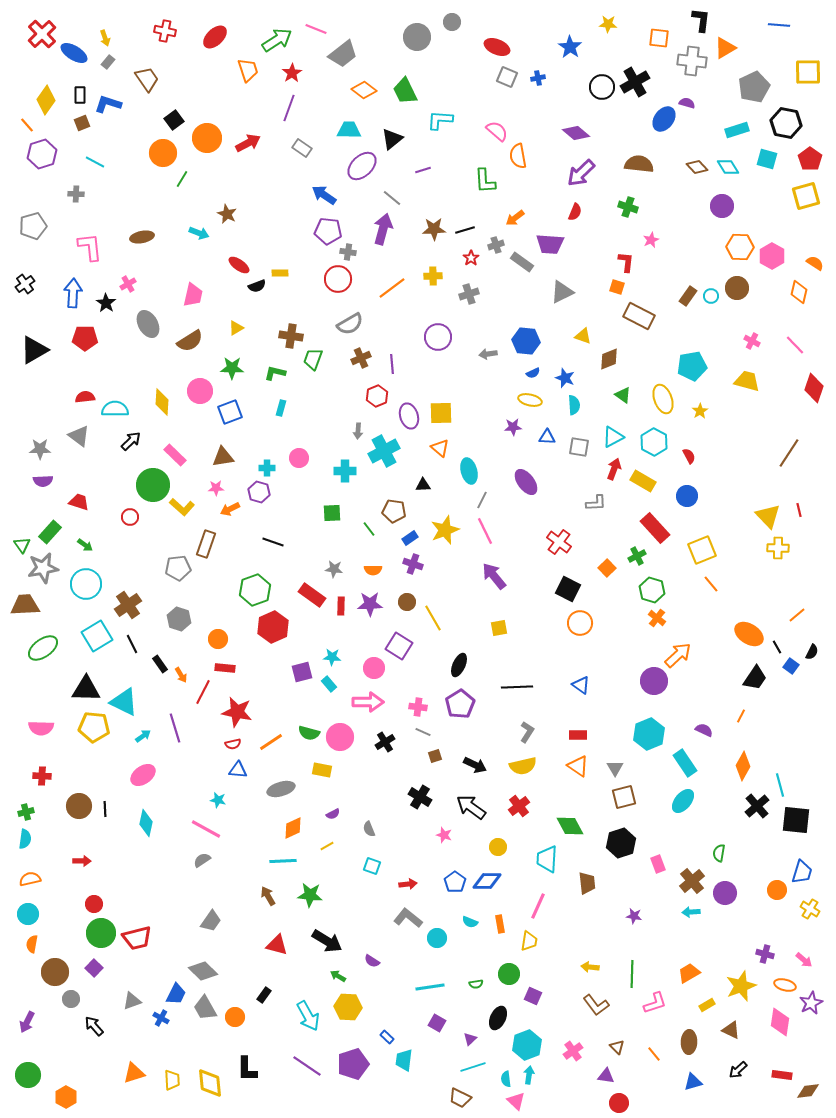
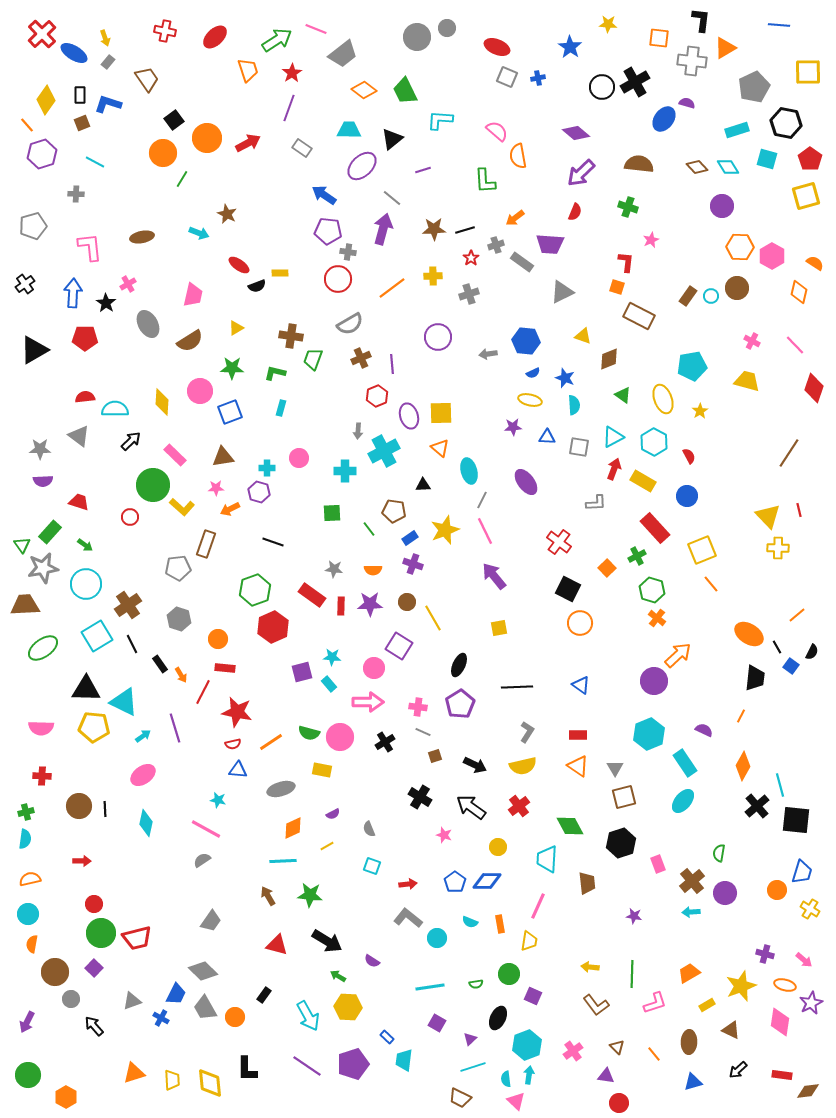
gray circle at (452, 22): moved 5 px left, 6 px down
black trapezoid at (755, 678): rotated 28 degrees counterclockwise
